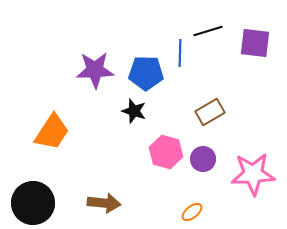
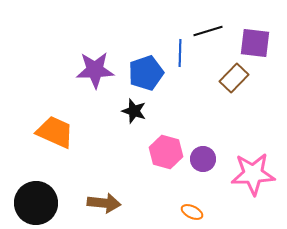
blue pentagon: rotated 20 degrees counterclockwise
brown rectangle: moved 24 px right, 34 px up; rotated 16 degrees counterclockwise
orange trapezoid: moved 3 px right; rotated 99 degrees counterclockwise
black circle: moved 3 px right
orange ellipse: rotated 65 degrees clockwise
